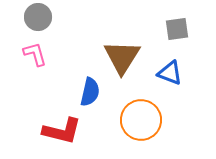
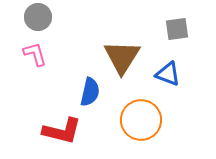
blue triangle: moved 2 px left, 1 px down
